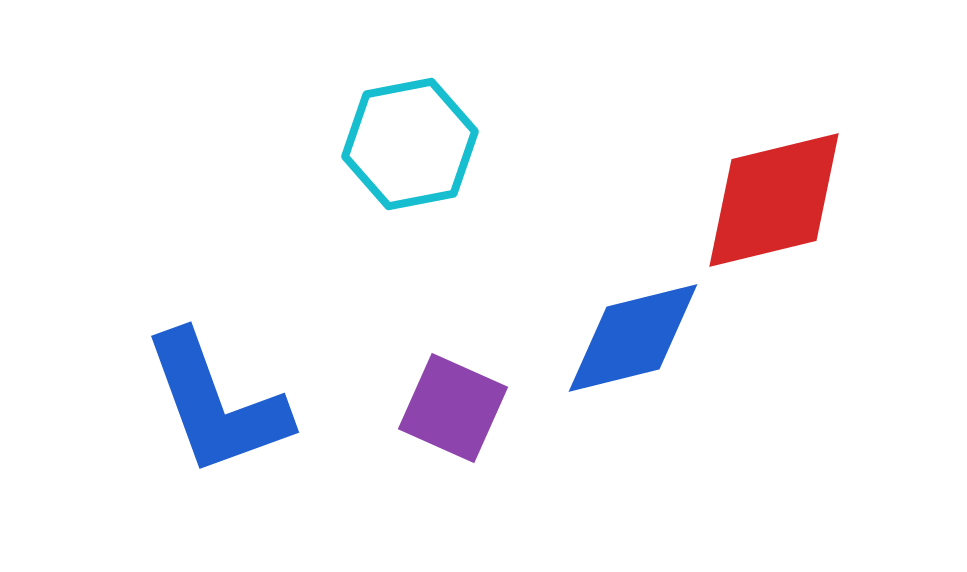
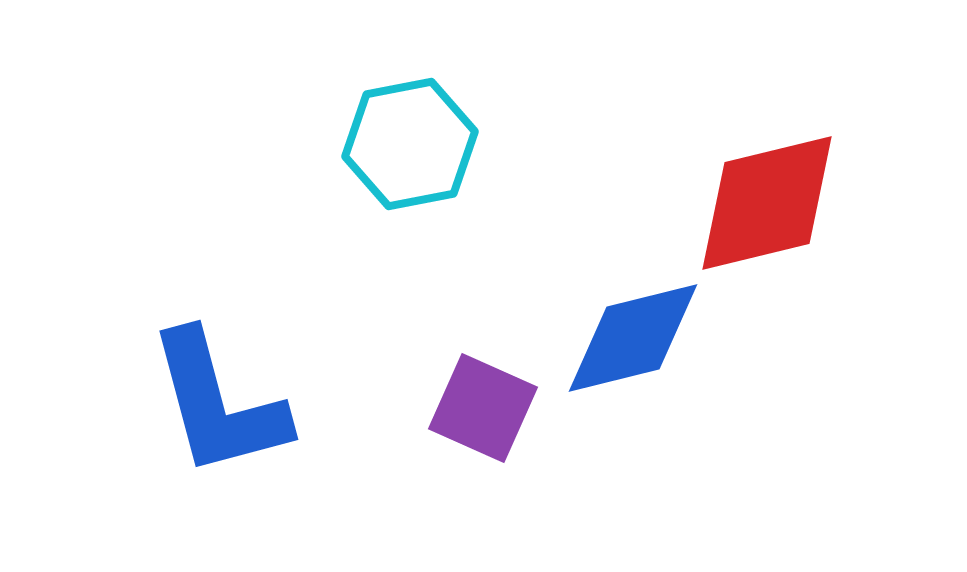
red diamond: moved 7 px left, 3 px down
blue L-shape: moved 2 px right; rotated 5 degrees clockwise
purple square: moved 30 px right
